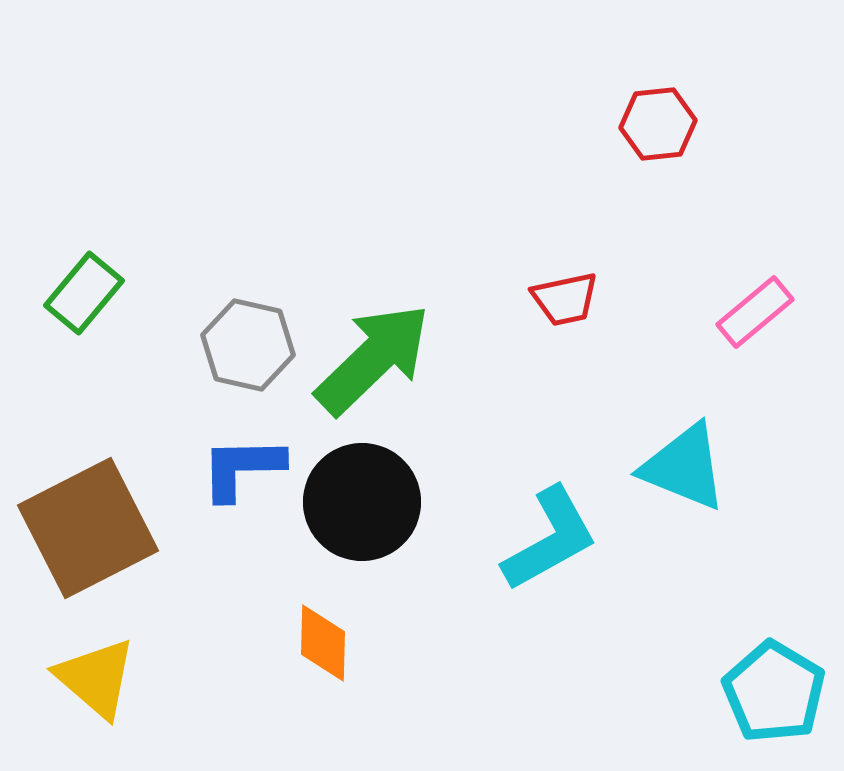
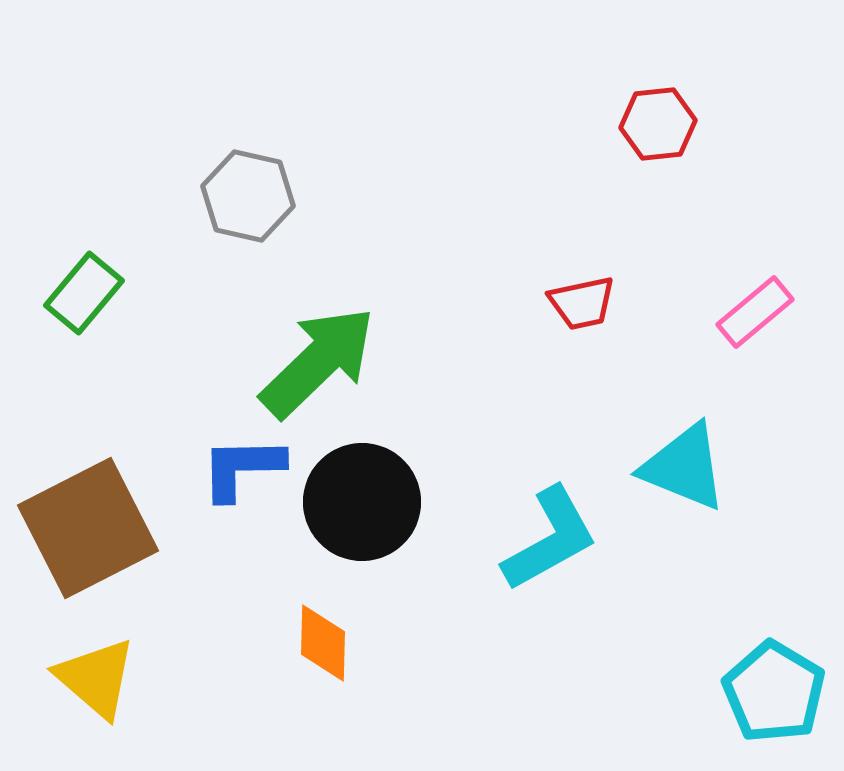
red trapezoid: moved 17 px right, 4 px down
gray hexagon: moved 149 px up
green arrow: moved 55 px left, 3 px down
